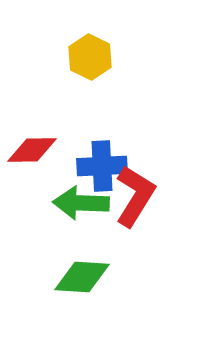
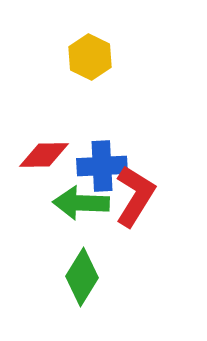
red diamond: moved 12 px right, 5 px down
green diamond: rotated 62 degrees counterclockwise
